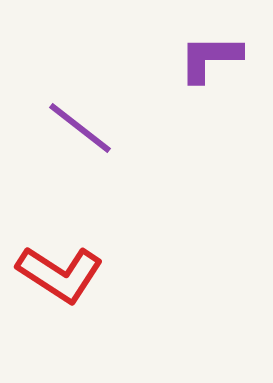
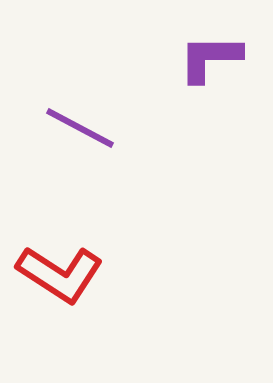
purple line: rotated 10 degrees counterclockwise
